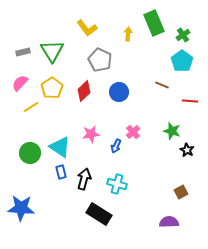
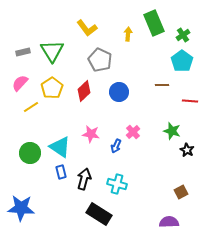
brown line: rotated 24 degrees counterclockwise
pink star: rotated 18 degrees clockwise
